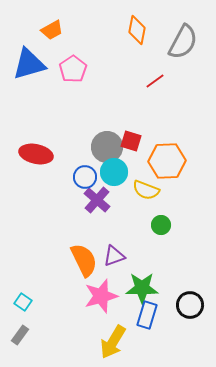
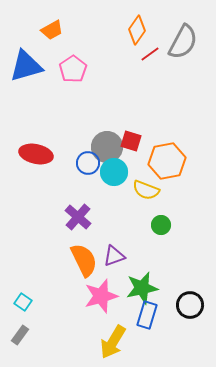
orange diamond: rotated 24 degrees clockwise
blue triangle: moved 3 px left, 2 px down
red line: moved 5 px left, 27 px up
orange hexagon: rotated 9 degrees counterclockwise
blue circle: moved 3 px right, 14 px up
purple cross: moved 19 px left, 17 px down
green star: rotated 12 degrees counterclockwise
